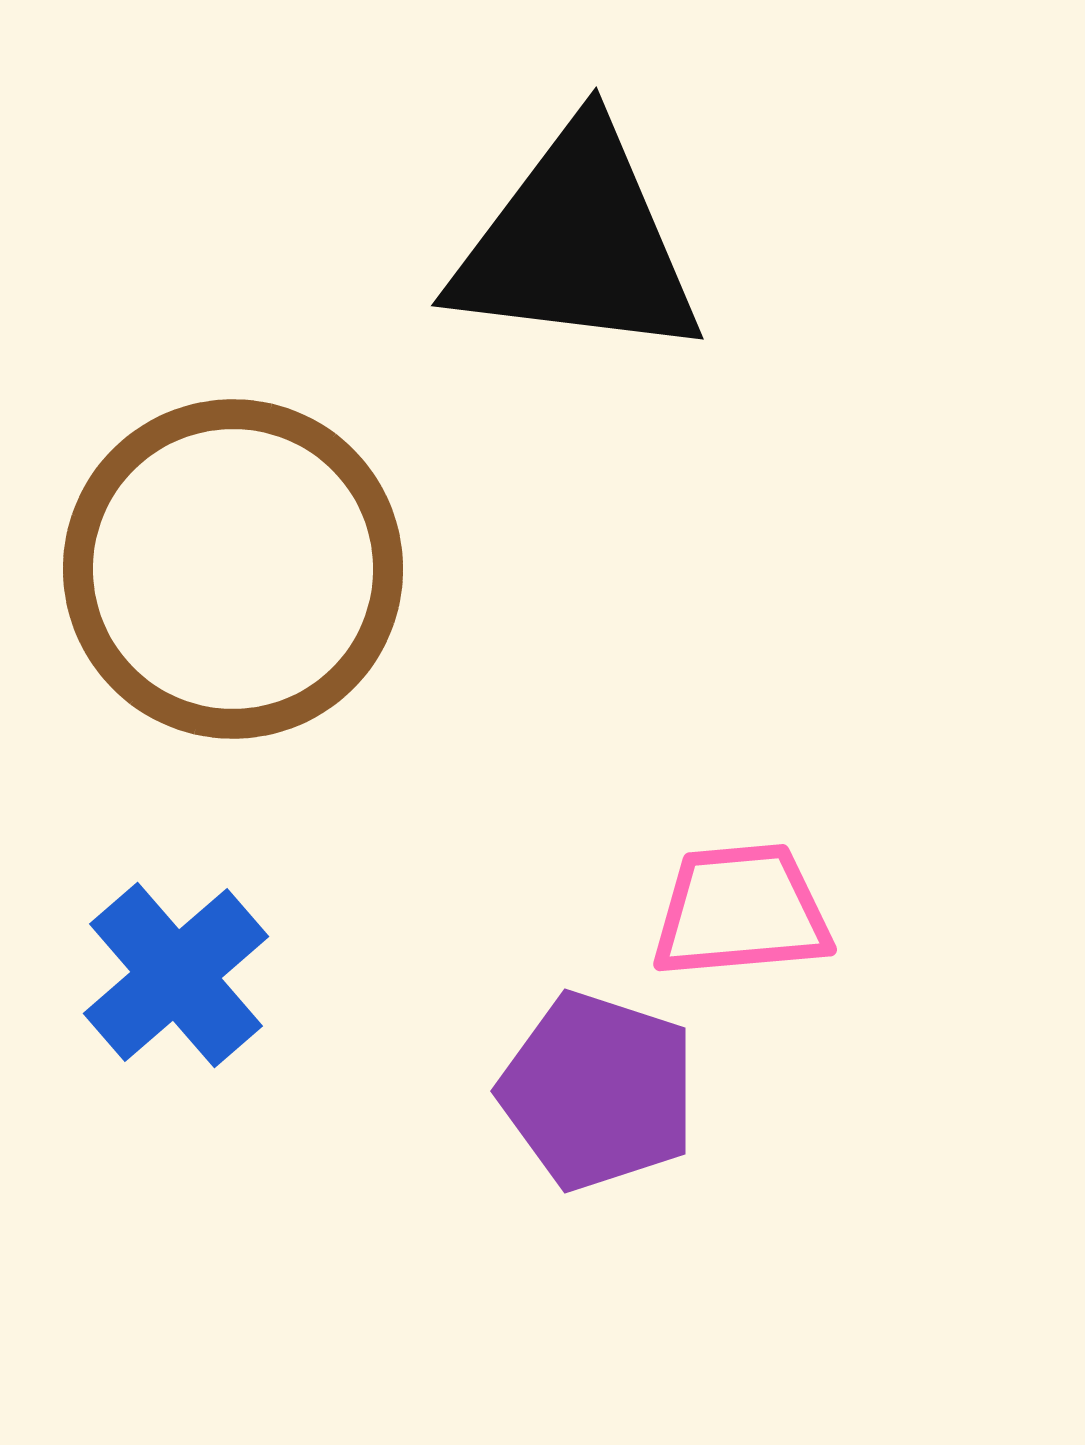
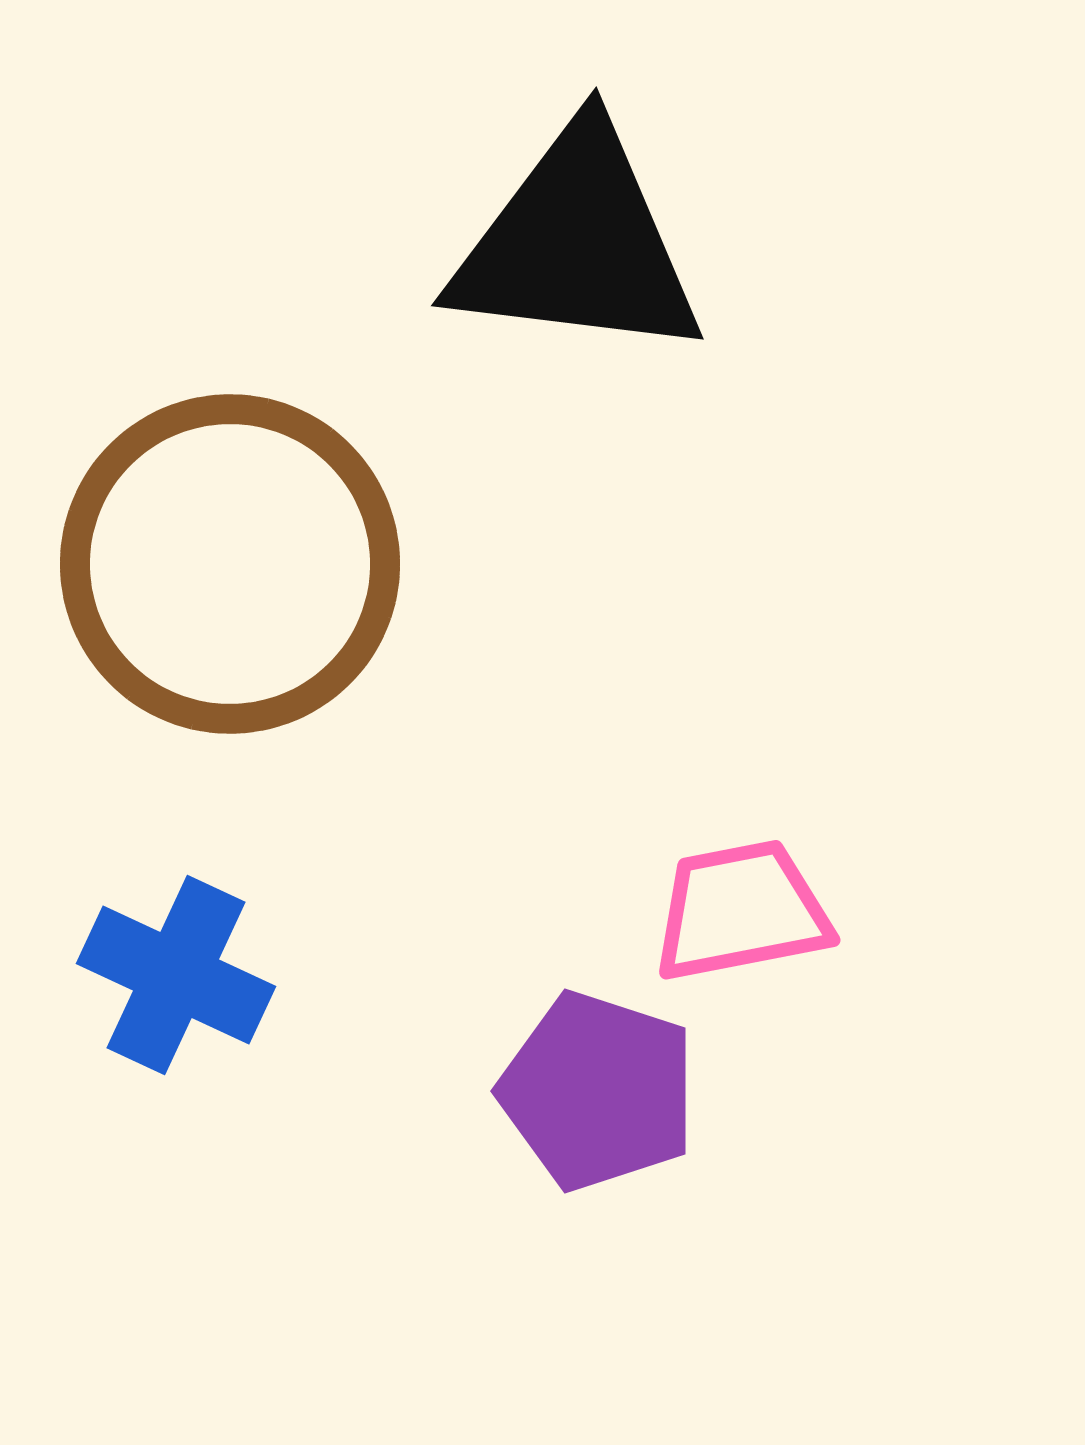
brown circle: moved 3 px left, 5 px up
pink trapezoid: rotated 6 degrees counterclockwise
blue cross: rotated 24 degrees counterclockwise
